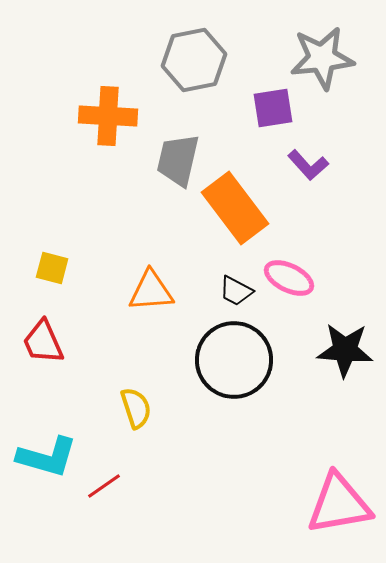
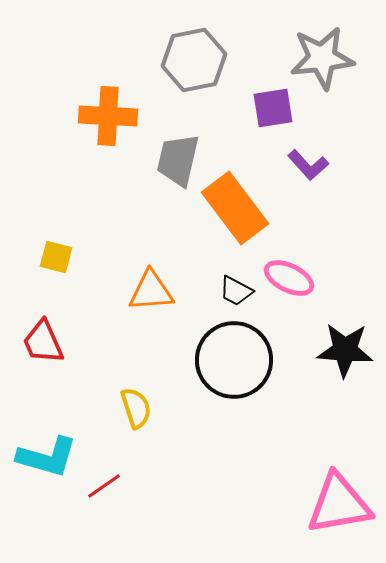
yellow square: moved 4 px right, 11 px up
